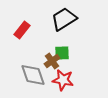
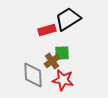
black trapezoid: moved 4 px right
red rectangle: moved 25 px right; rotated 36 degrees clockwise
gray diamond: rotated 16 degrees clockwise
